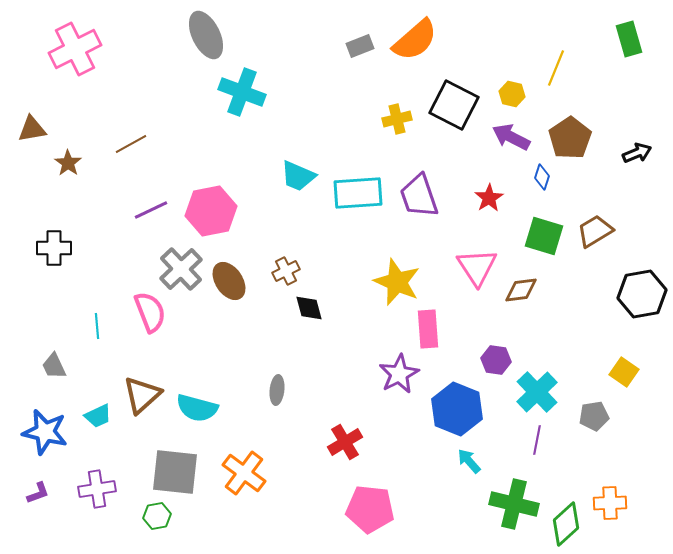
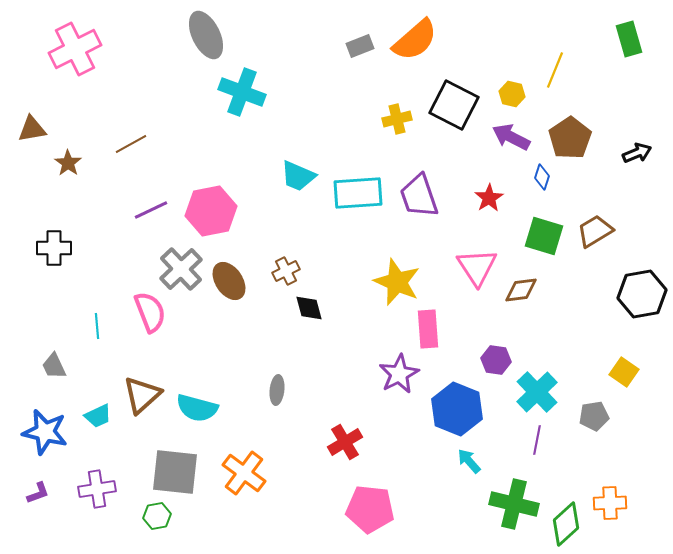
yellow line at (556, 68): moved 1 px left, 2 px down
